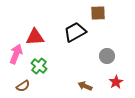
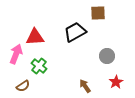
brown arrow: rotated 32 degrees clockwise
